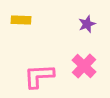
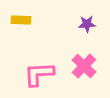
purple star: rotated 18 degrees clockwise
pink L-shape: moved 2 px up
